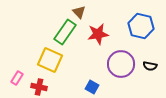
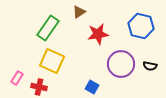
brown triangle: rotated 40 degrees clockwise
green rectangle: moved 17 px left, 4 px up
yellow square: moved 2 px right, 1 px down
